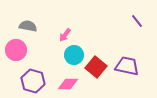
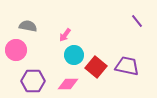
purple hexagon: rotated 15 degrees counterclockwise
